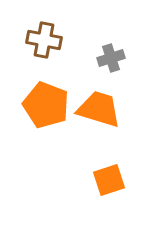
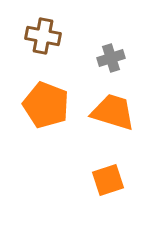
brown cross: moved 1 px left, 4 px up
orange trapezoid: moved 14 px right, 3 px down
orange square: moved 1 px left
